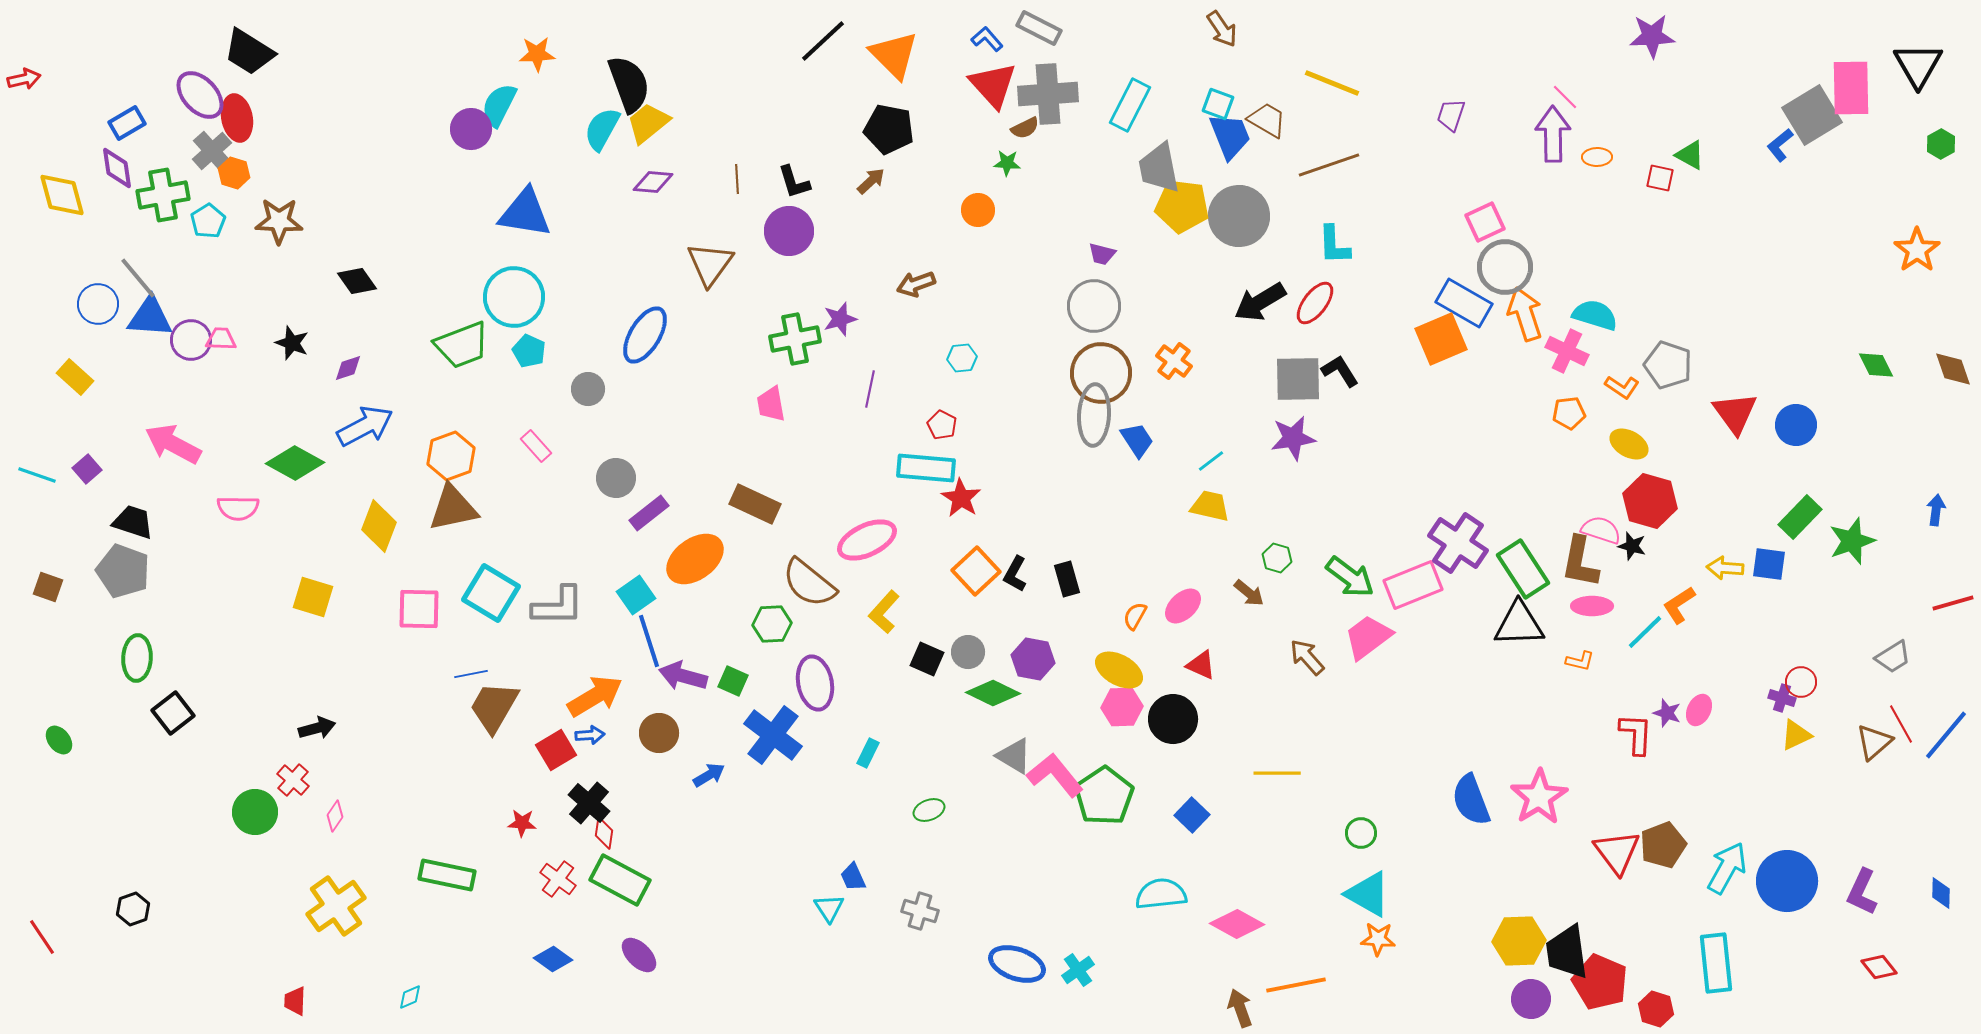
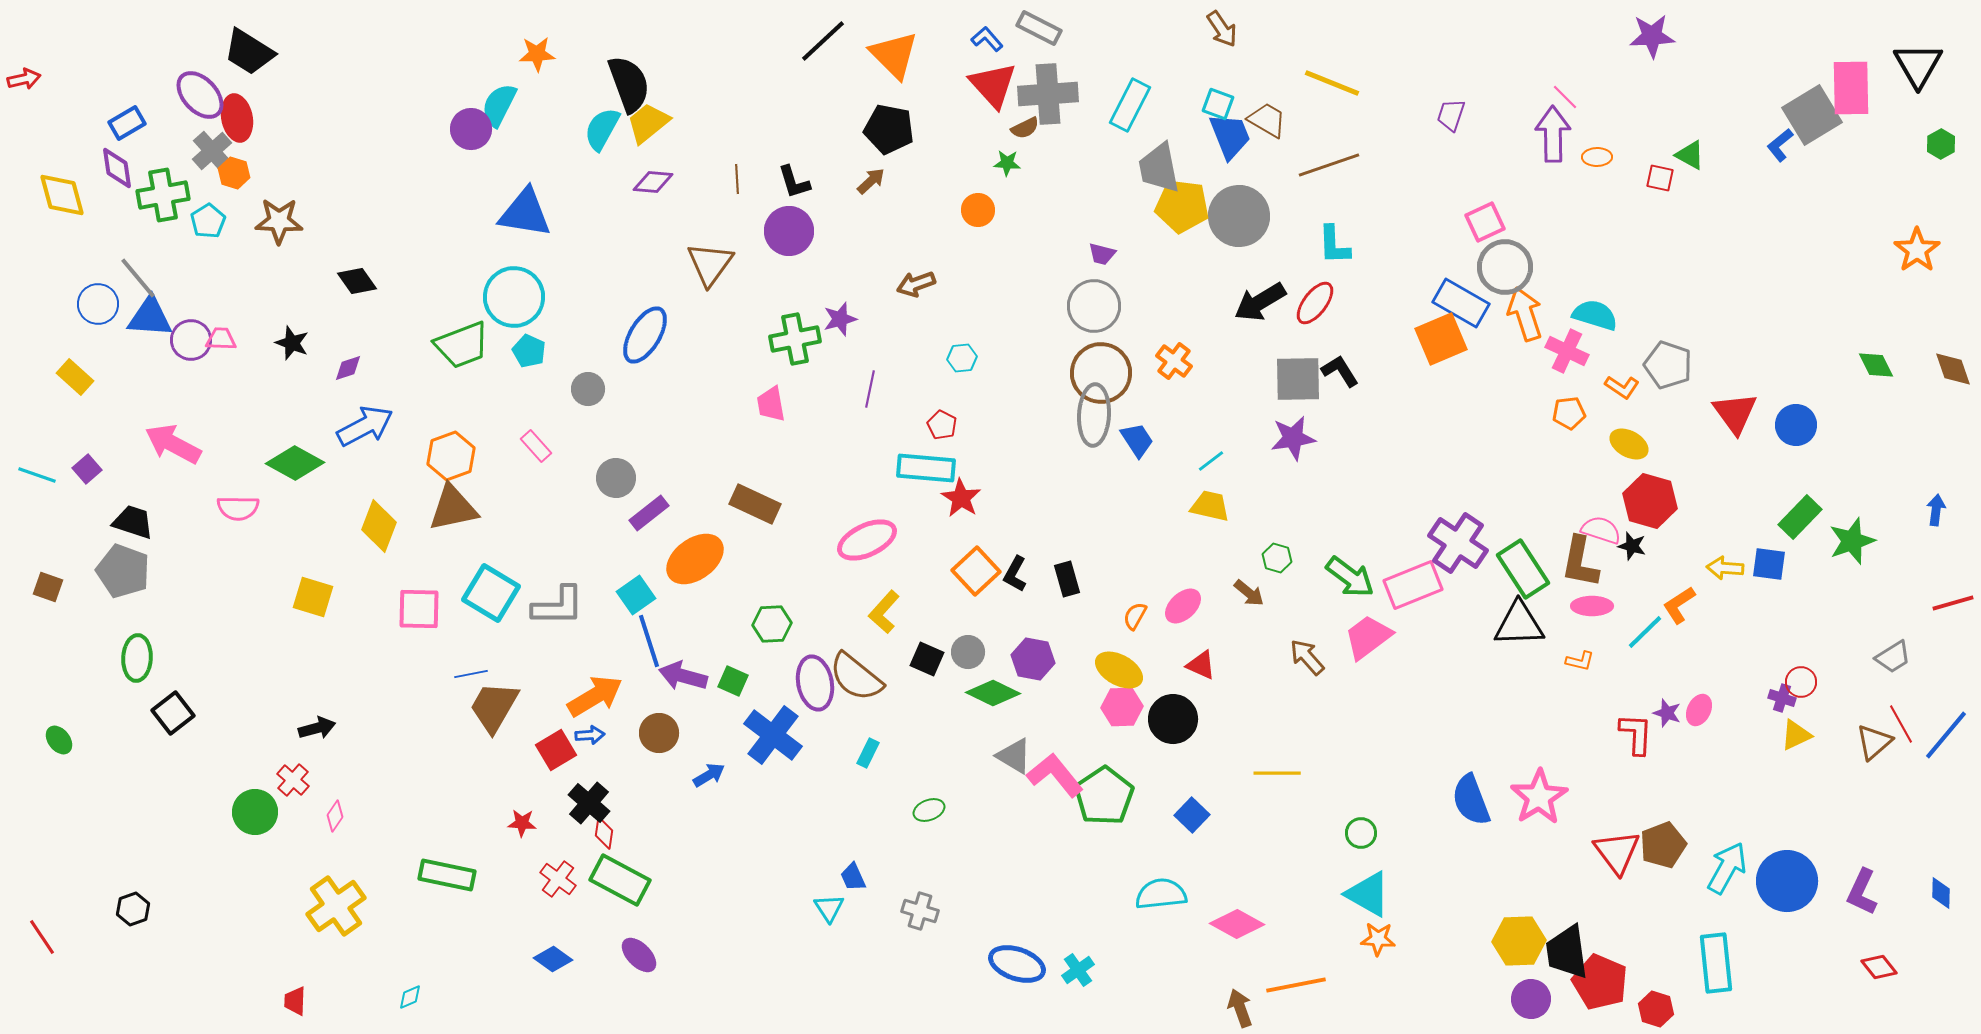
blue rectangle at (1464, 303): moved 3 px left
brown semicircle at (809, 583): moved 47 px right, 94 px down
